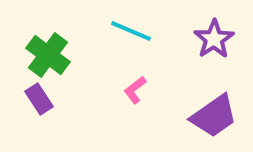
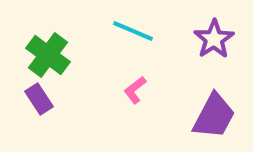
cyan line: moved 2 px right
purple trapezoid: rotated 27 degrees counterclockwise
